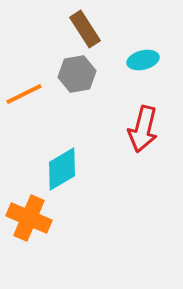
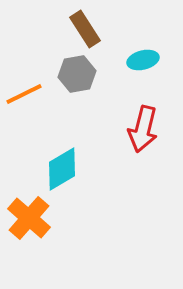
orange cross: rotated 18 degrees clockwise
